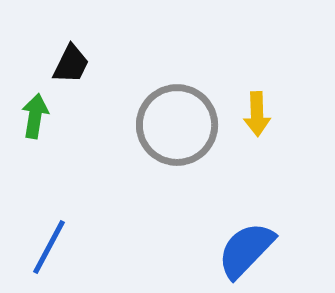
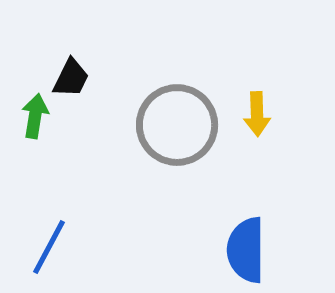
black trapezoid: moved 14 px down
blue semicircle: rotated 44 degrees counterclockwise
